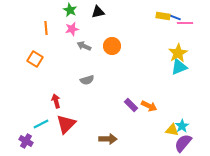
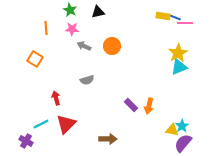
pink star: rotated 16 degrees clockwise
red arrow: moved 3 px up
orange arrow: rotated 77 degrees clockwise
